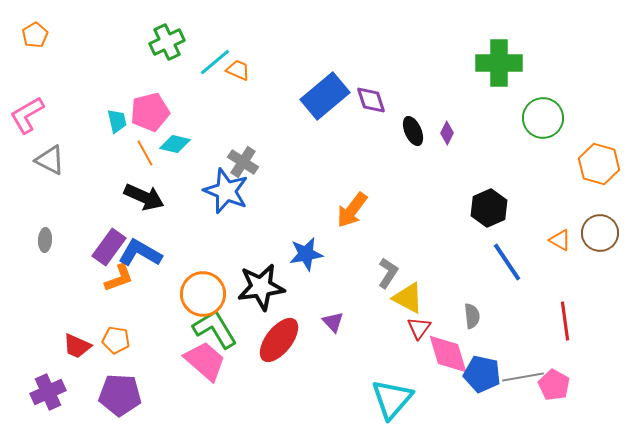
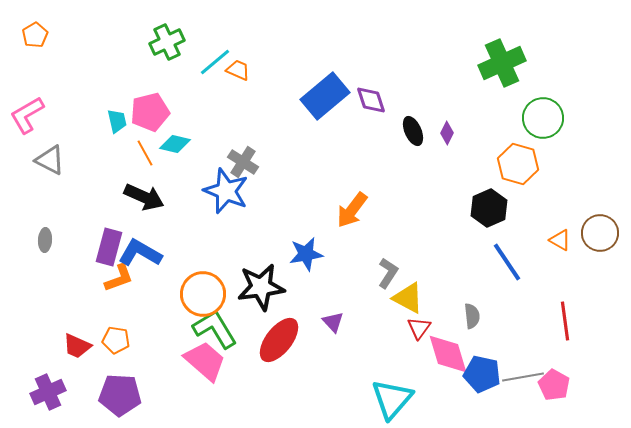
green cross at (499, 63): moved 3 px right; rotated 24 degrees counterclockwise
orange hexagon at (599, 164): moved 81 px left
purple rectangle at (109, 247): rotated 21 degrees counterclockwise
